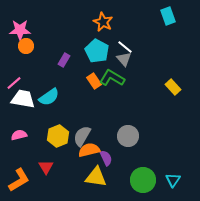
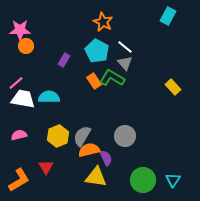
cyan rectangle: rotated 48 degrees clockwise
gray triangle: moved 1 px right, 4 px down
pink line: moved 2 px right
cyan semicircle: rotated 145 degrees counterclockwise
gray circle: moved 3 px left
